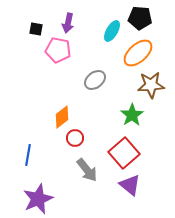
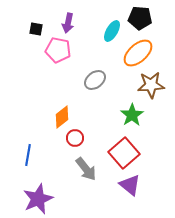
gray arrow: moved 1 px left, 1 px up
